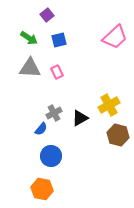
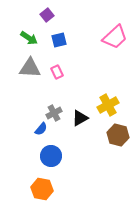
yellow cross: moved 1 px left
